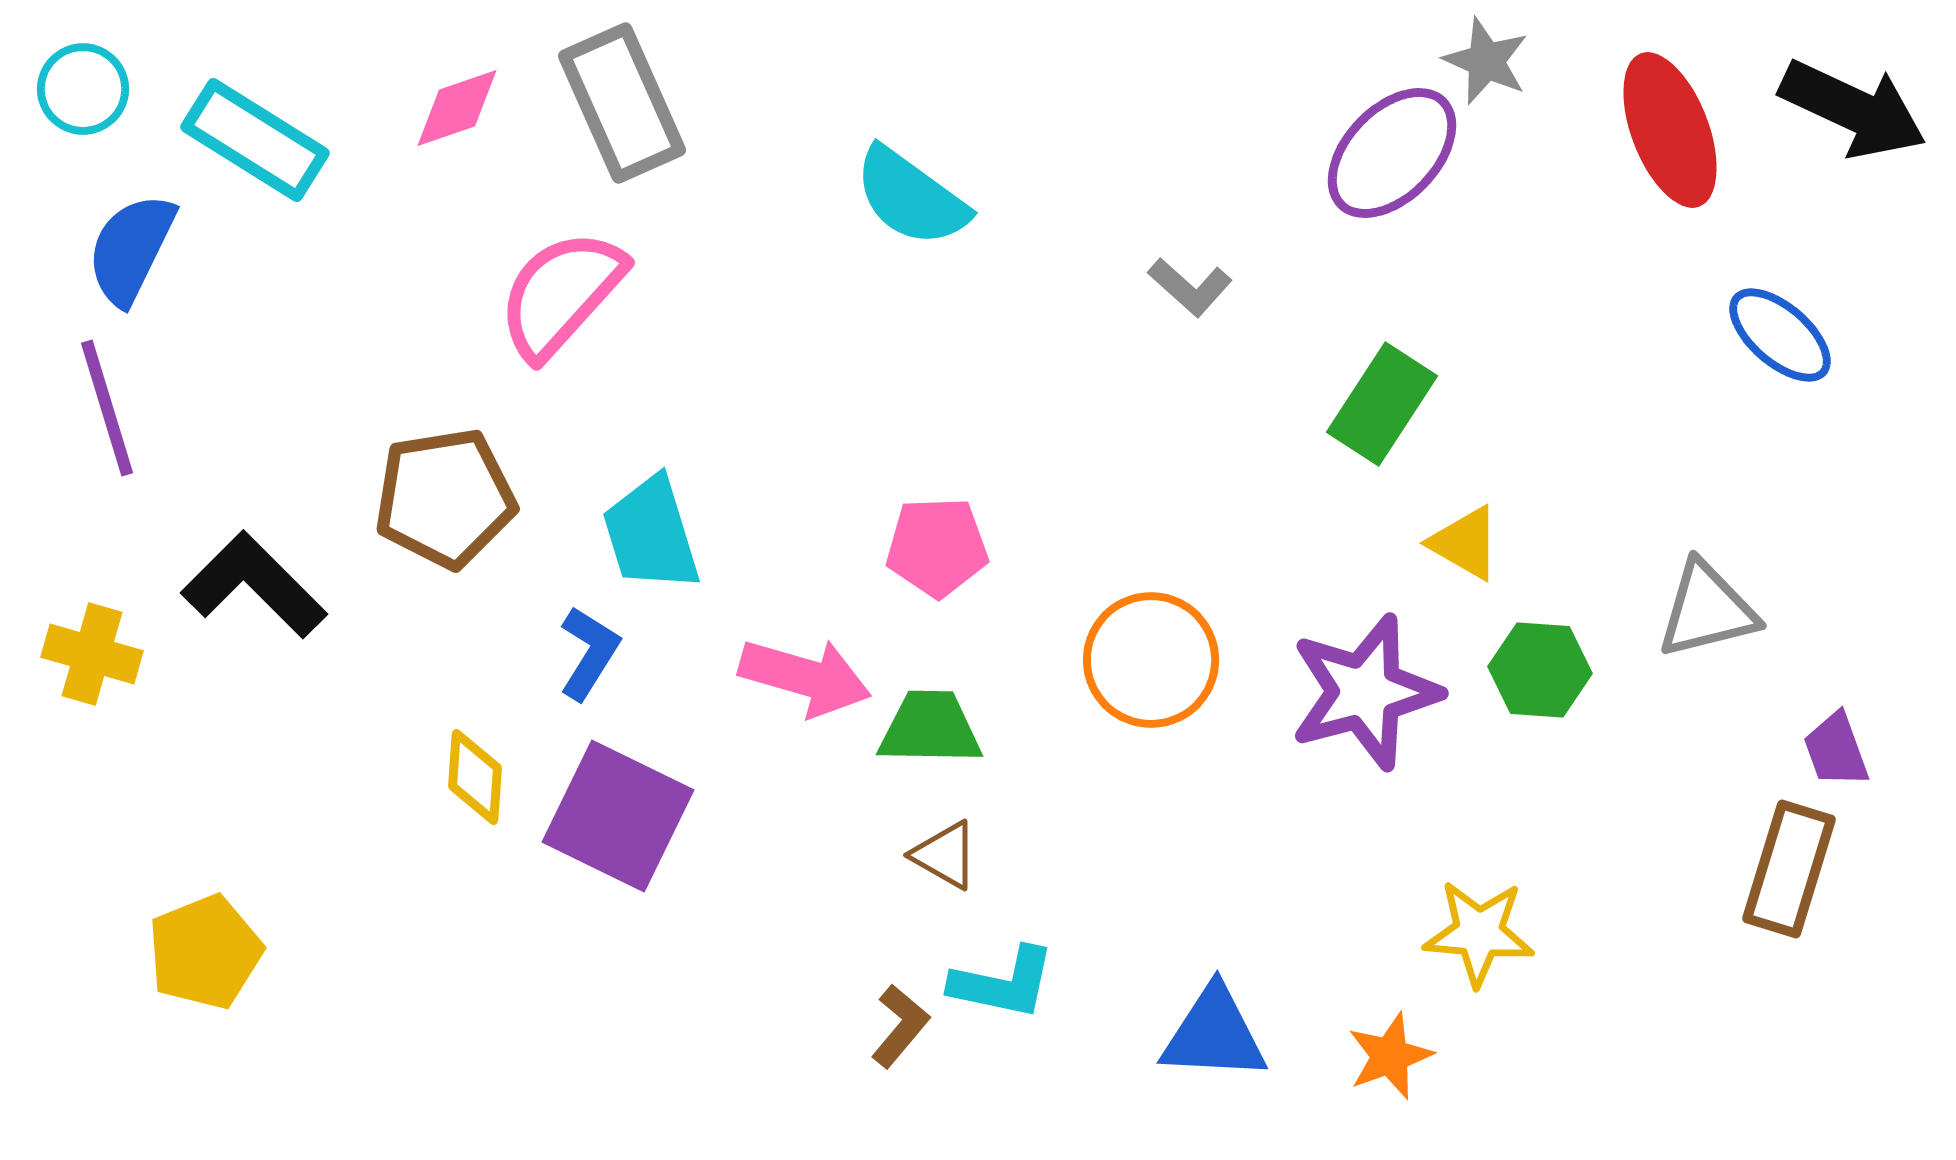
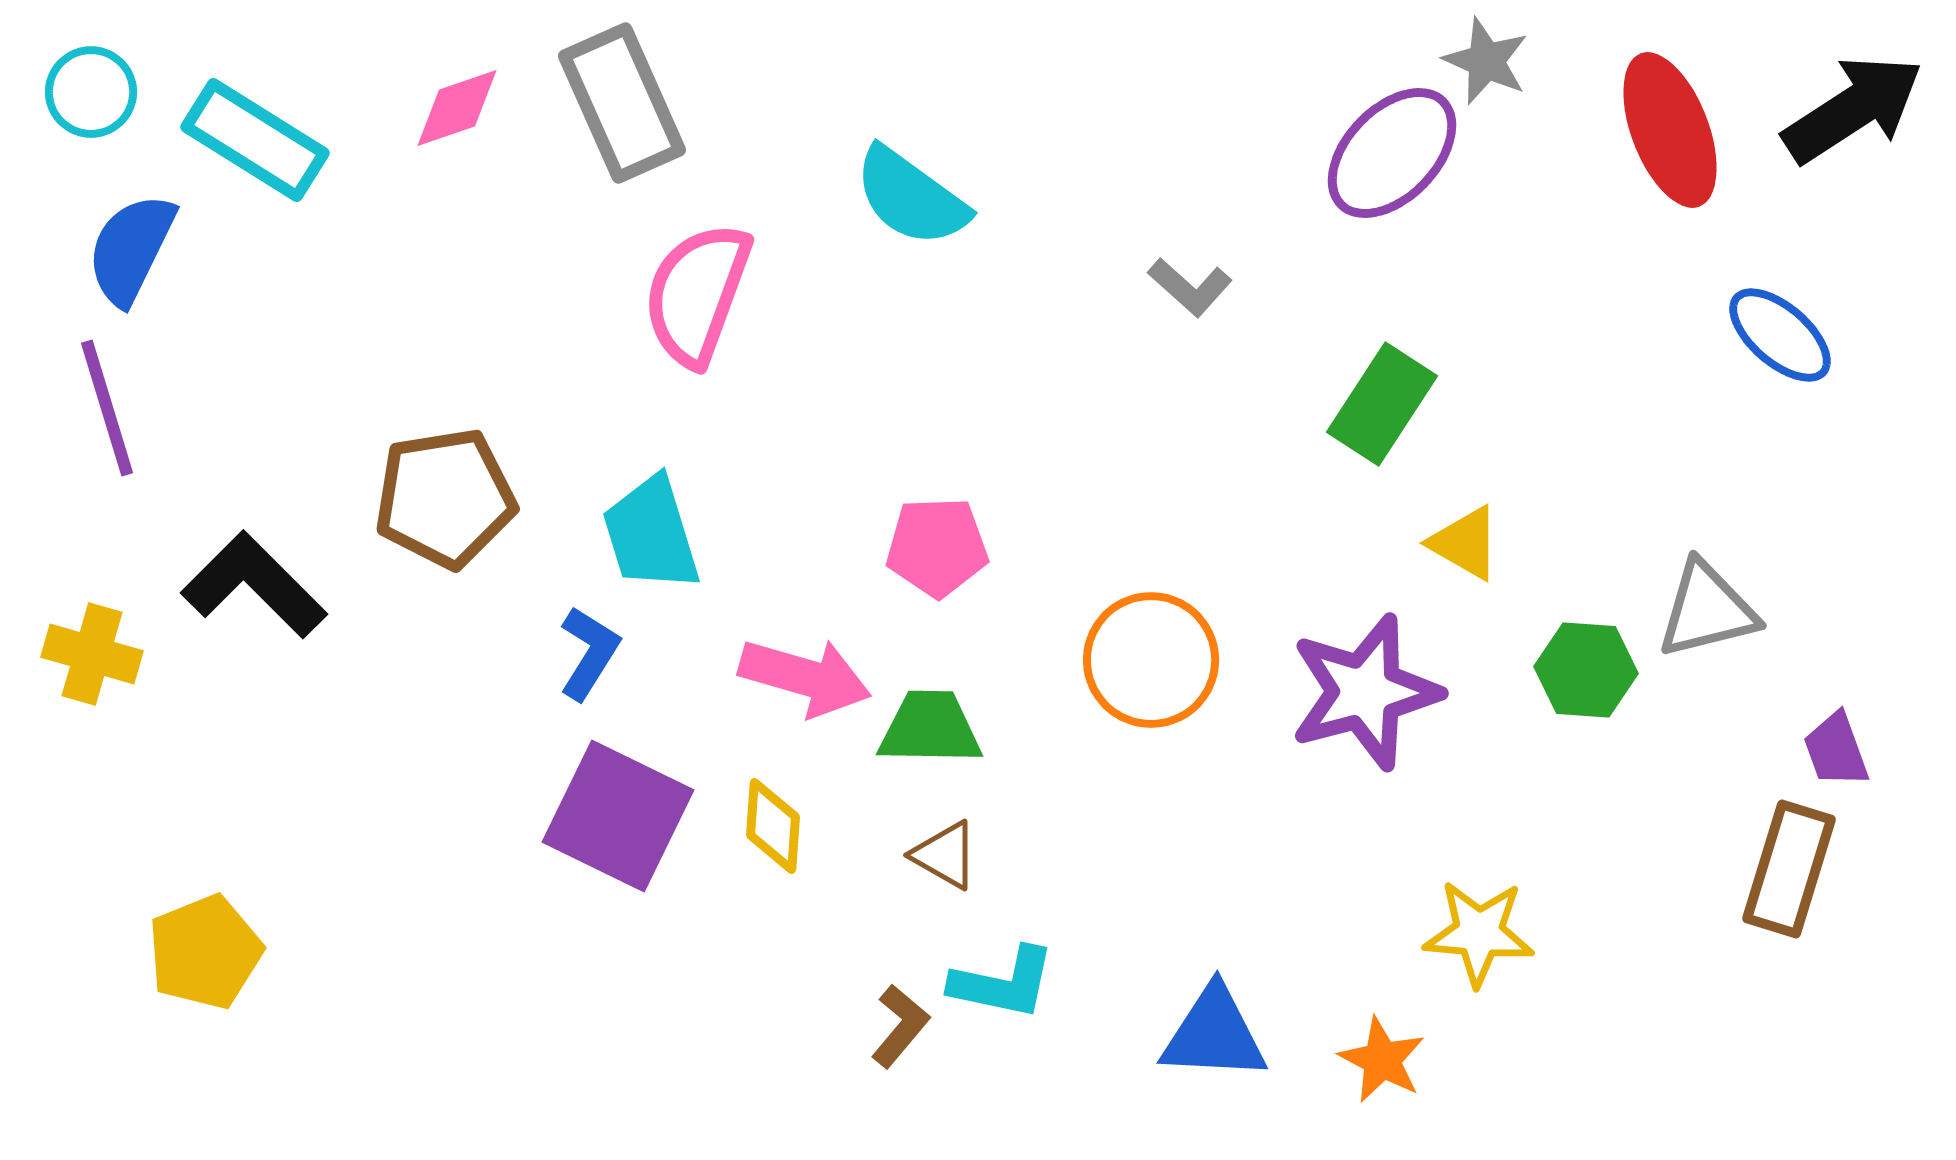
cyan circle: moved 8 px right, 3 px down
black arrow: rotated 58 degrees counterclockwise
pink semicircle: moved 136 px right; rotated 22 degrees counterclockwise
green hexagon: moved 46 px right
yellow diamond: moved 298 px right, 49 px down
orange star: moved 8 px left, 4 px down; rotated 24 degrees counterclockwise
